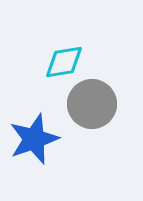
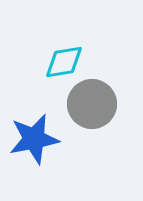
blue star: rotated 9 degrees clockwise
